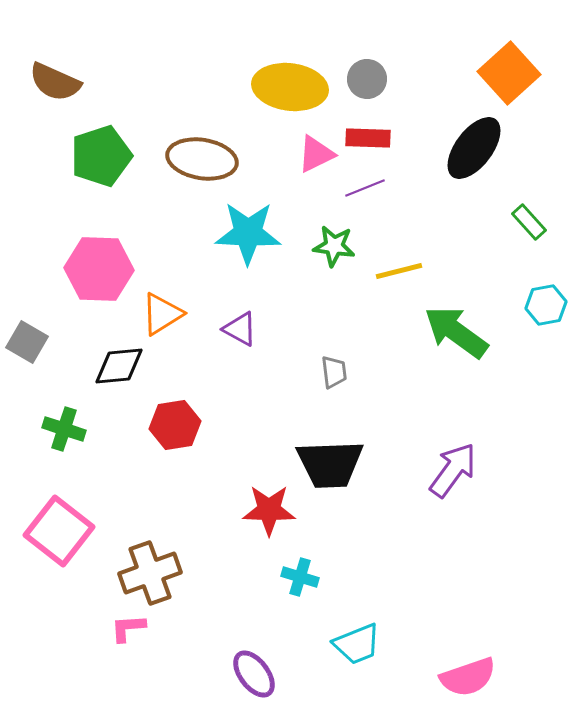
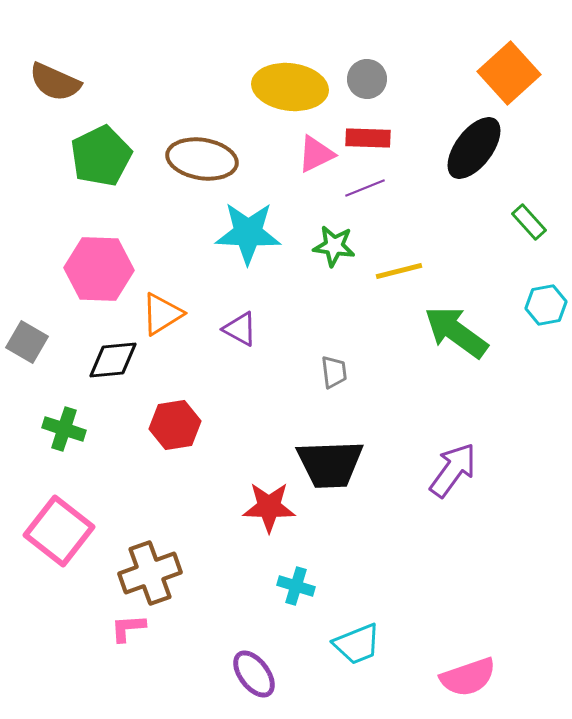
green pentagon: rotated 8 degrees counterclockwise
black diamond: moved 6 px left, 6 px up
red star: moved 3 px up
cyan cross: moved 4 px left, 9 px down
